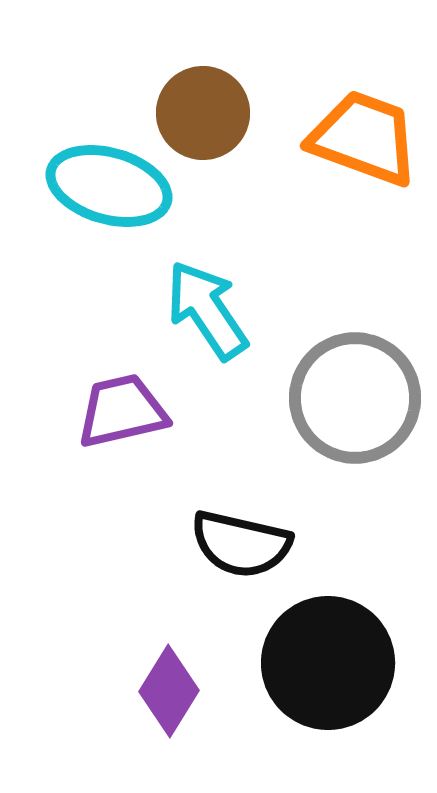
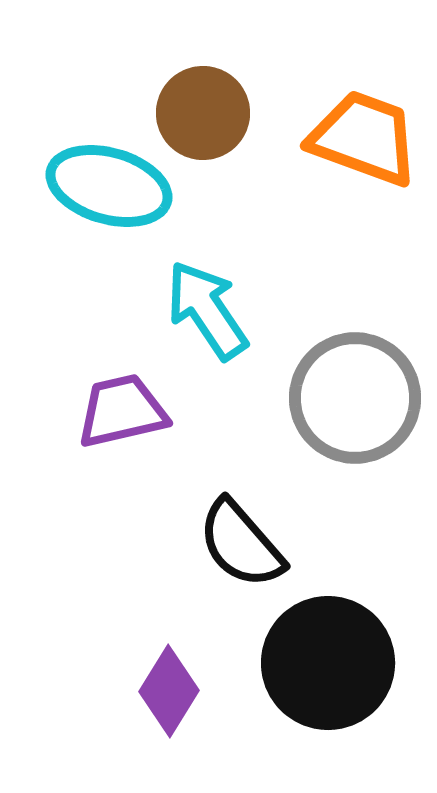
black semicircle: rotated 36 degrees clockwise
